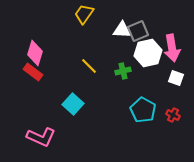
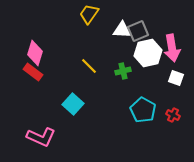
yellow trapezoid: moved 5 px right
